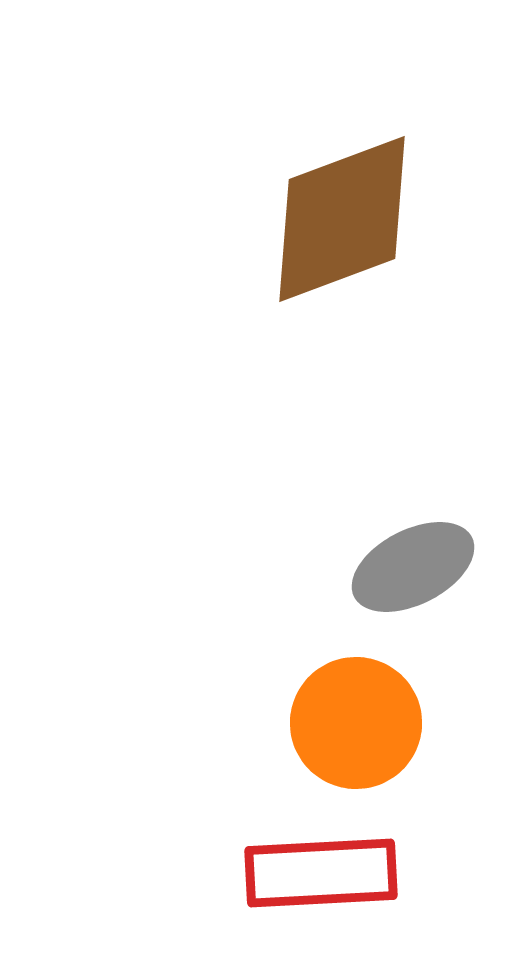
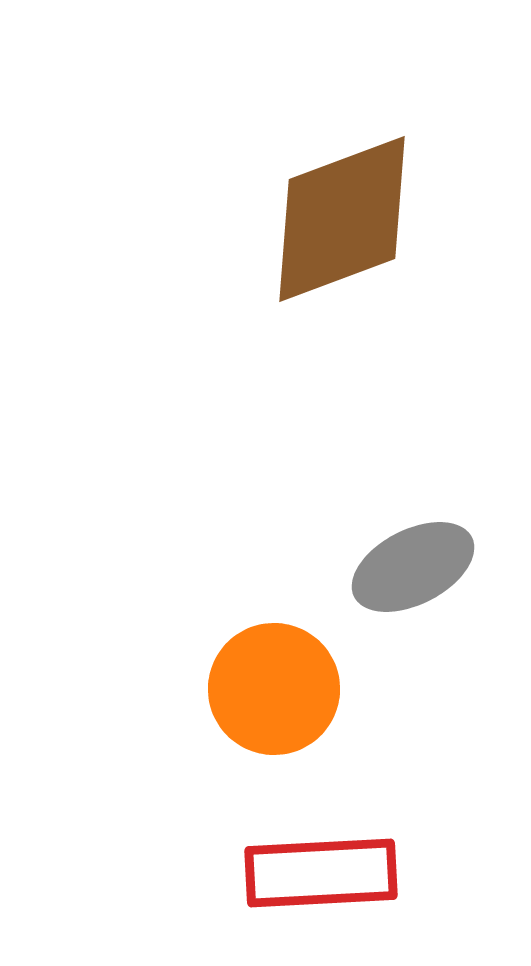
orange circle: moved 82 px left, 34 px up
